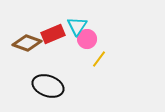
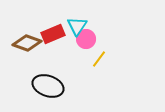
pink circle: moved 1 px left
